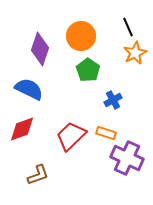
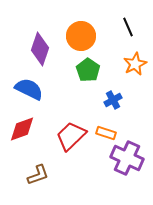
orange star: moved 11 px down
